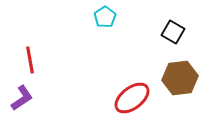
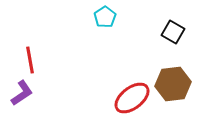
brown hexagon: moved 7 px left, 6 px down
purple L-shape: moved 5 px up
